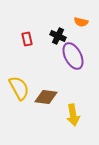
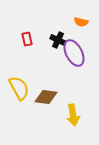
black cross: moved 4 px down
purple ellipse: moved 1 px right, 3 px up
